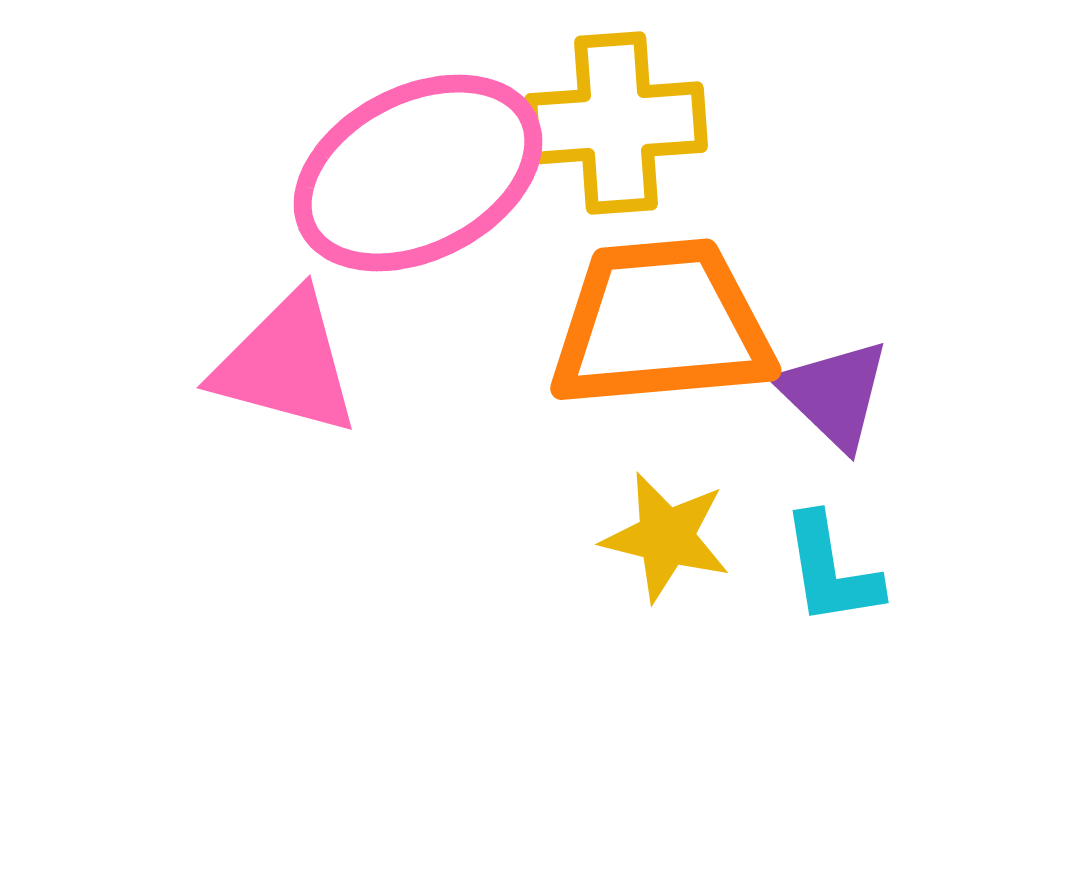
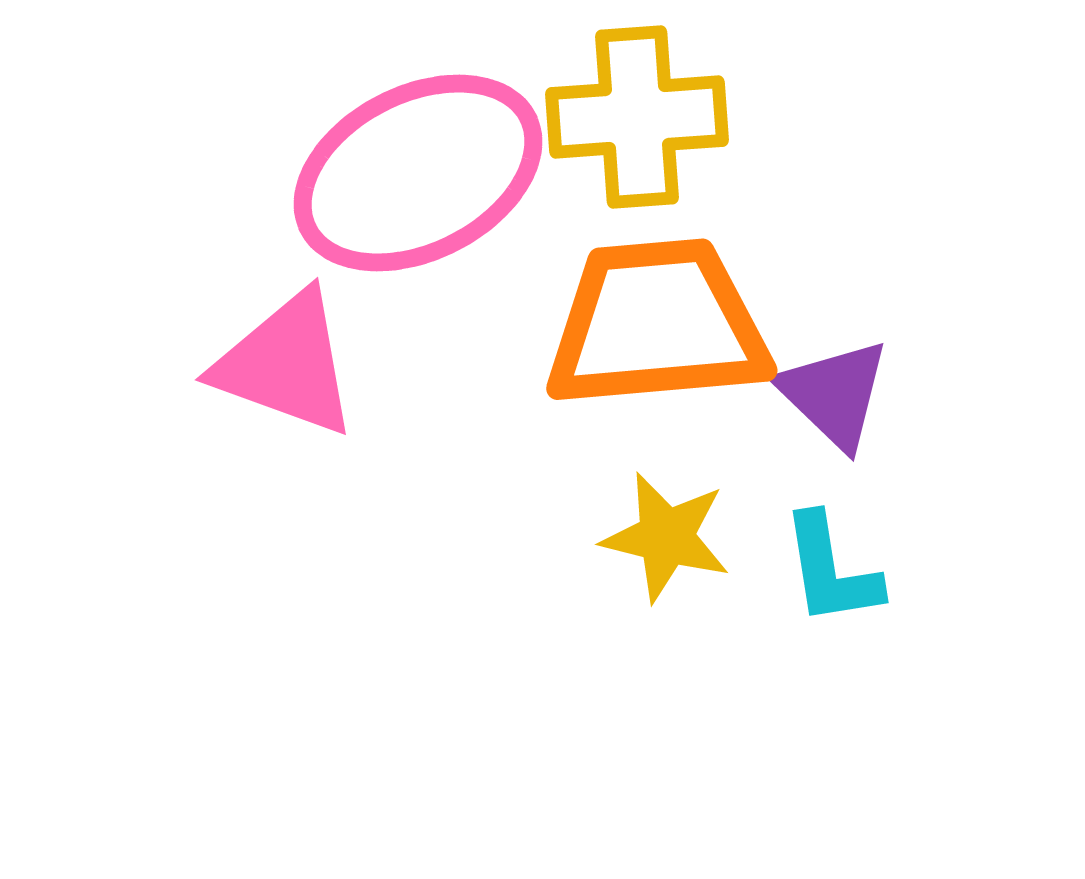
yellow cross: moved 21 px right, 6 px up
orange trapezoid: moved 4 px left
pink triangle: rotated 5 degrees clockwise
